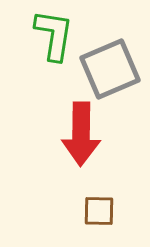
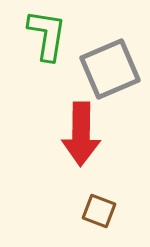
green L-shape: moved 7 px left
brown square: rotated 20 degrees clockwise
